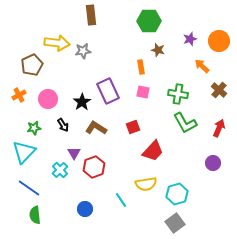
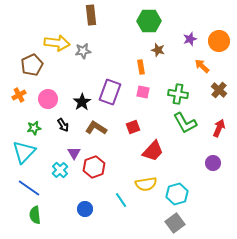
purple rectangle: moved 2 px right, 1 px down; rotated 45 degrees clockwise
